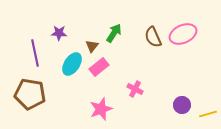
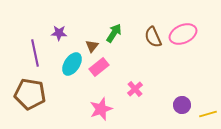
pink cross: rotated 21 degrees clockwise
